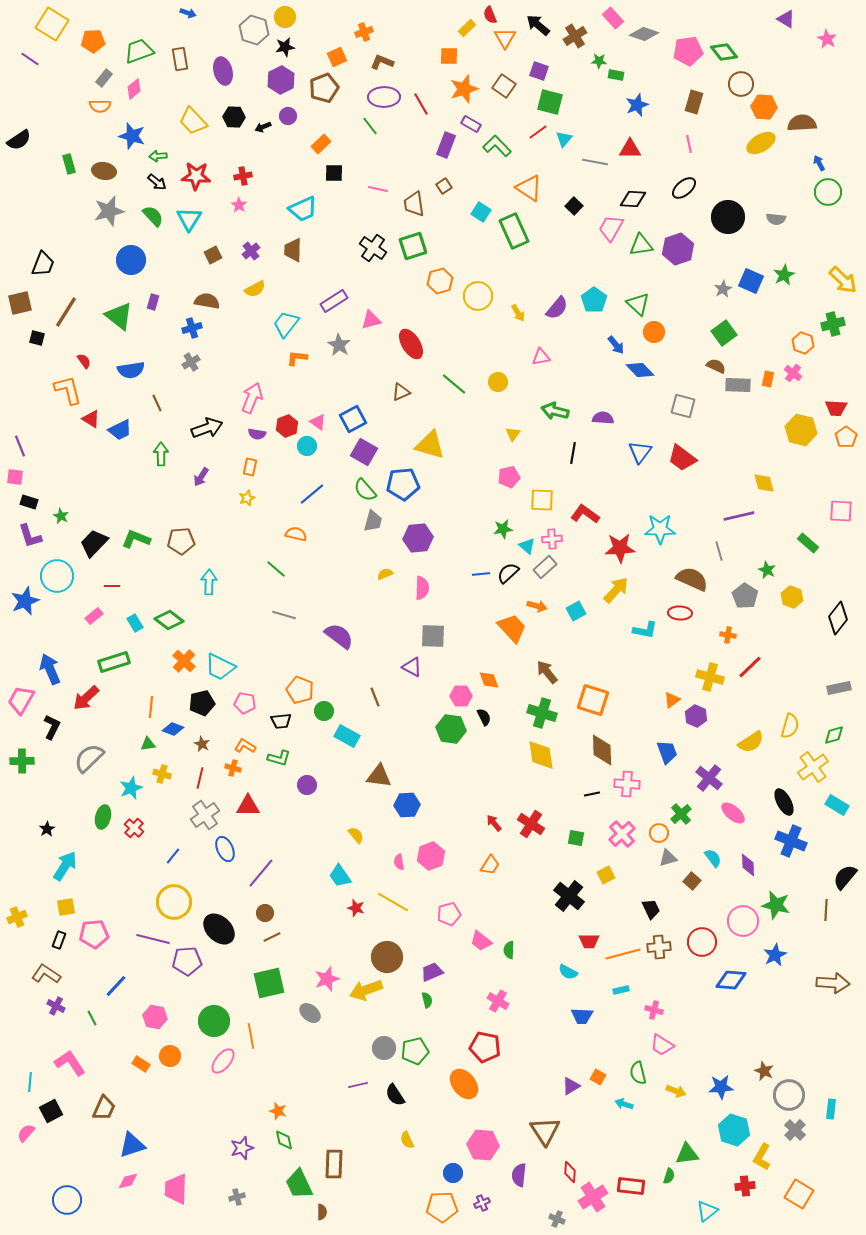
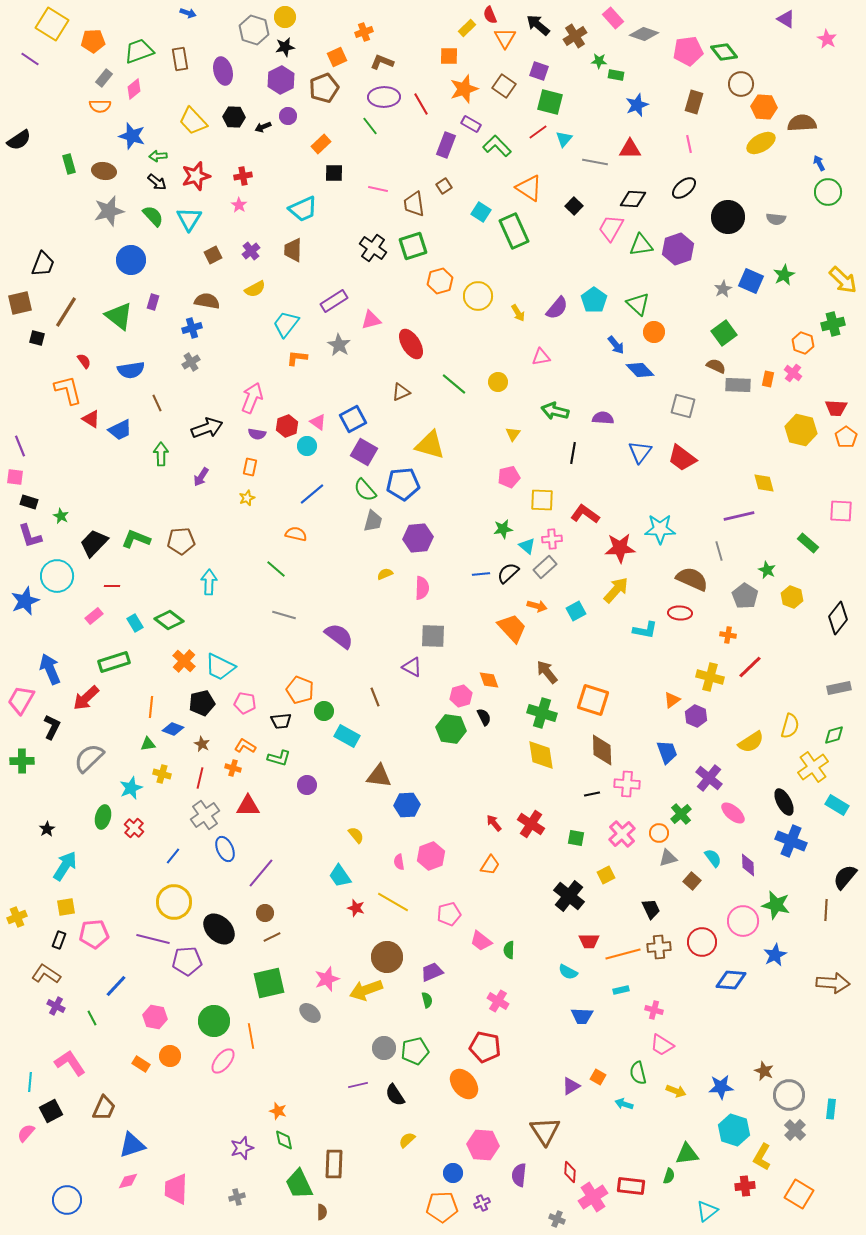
red star at (196, 176): rotated 20 degrees counterclockwise
pink hexagon at (461, 696): rotated 15 degrees counterclockwise
yellow semicircle at (407, 1140): rotated 72 degrees clockwise
